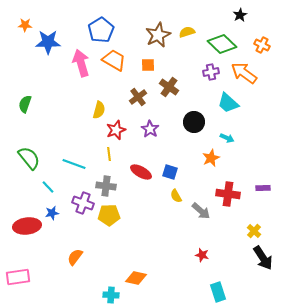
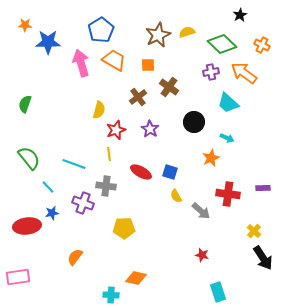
yellow pentagon at (109, 215): moved 15 px right, 13 px down
